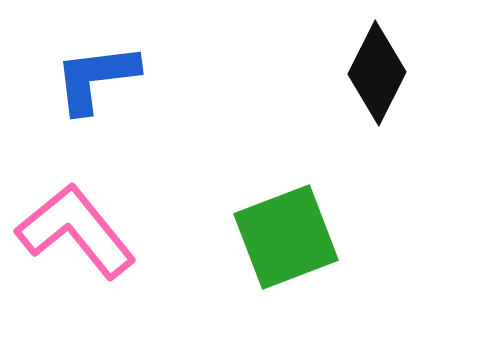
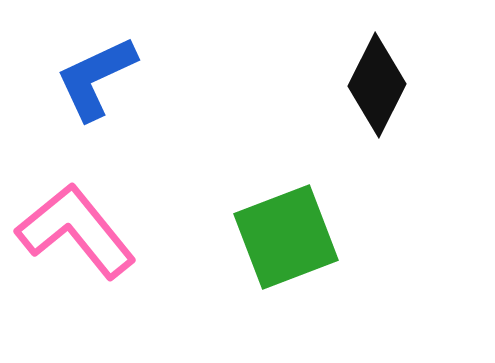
black diamond: moved 12 px down
blue L-shape: rotated 18 degrees counterclockwise
